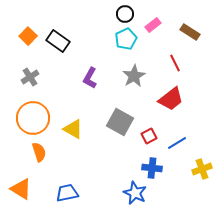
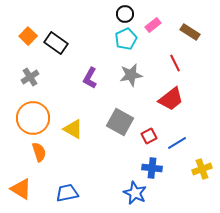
black rectangle: moved 2 px left, 2 px down
gray star: moved 3 px left, 1 px up; rotated 20 degrees clockwise
